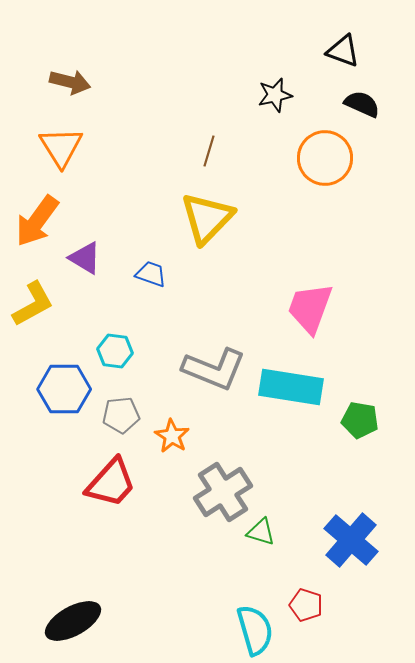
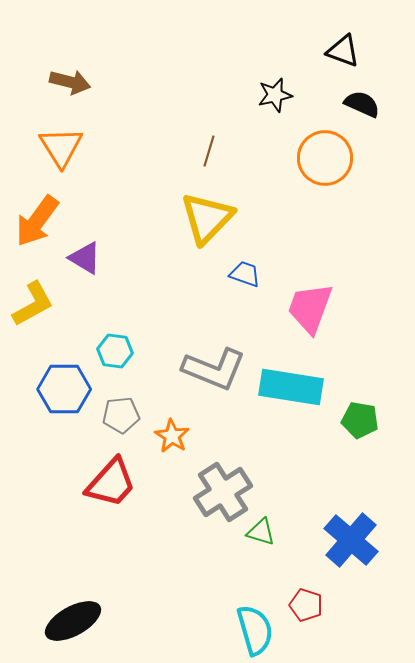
blue trapezoid: moved 94 px right
